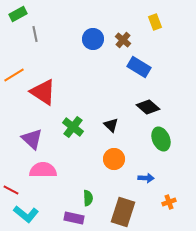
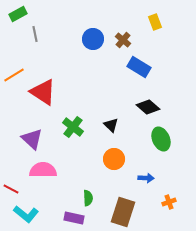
red line: moved 1 px up
